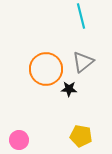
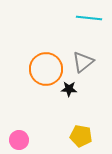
cyan line: moved 8 px right, 2 px down; rotated 70 degrees counterclockwise
